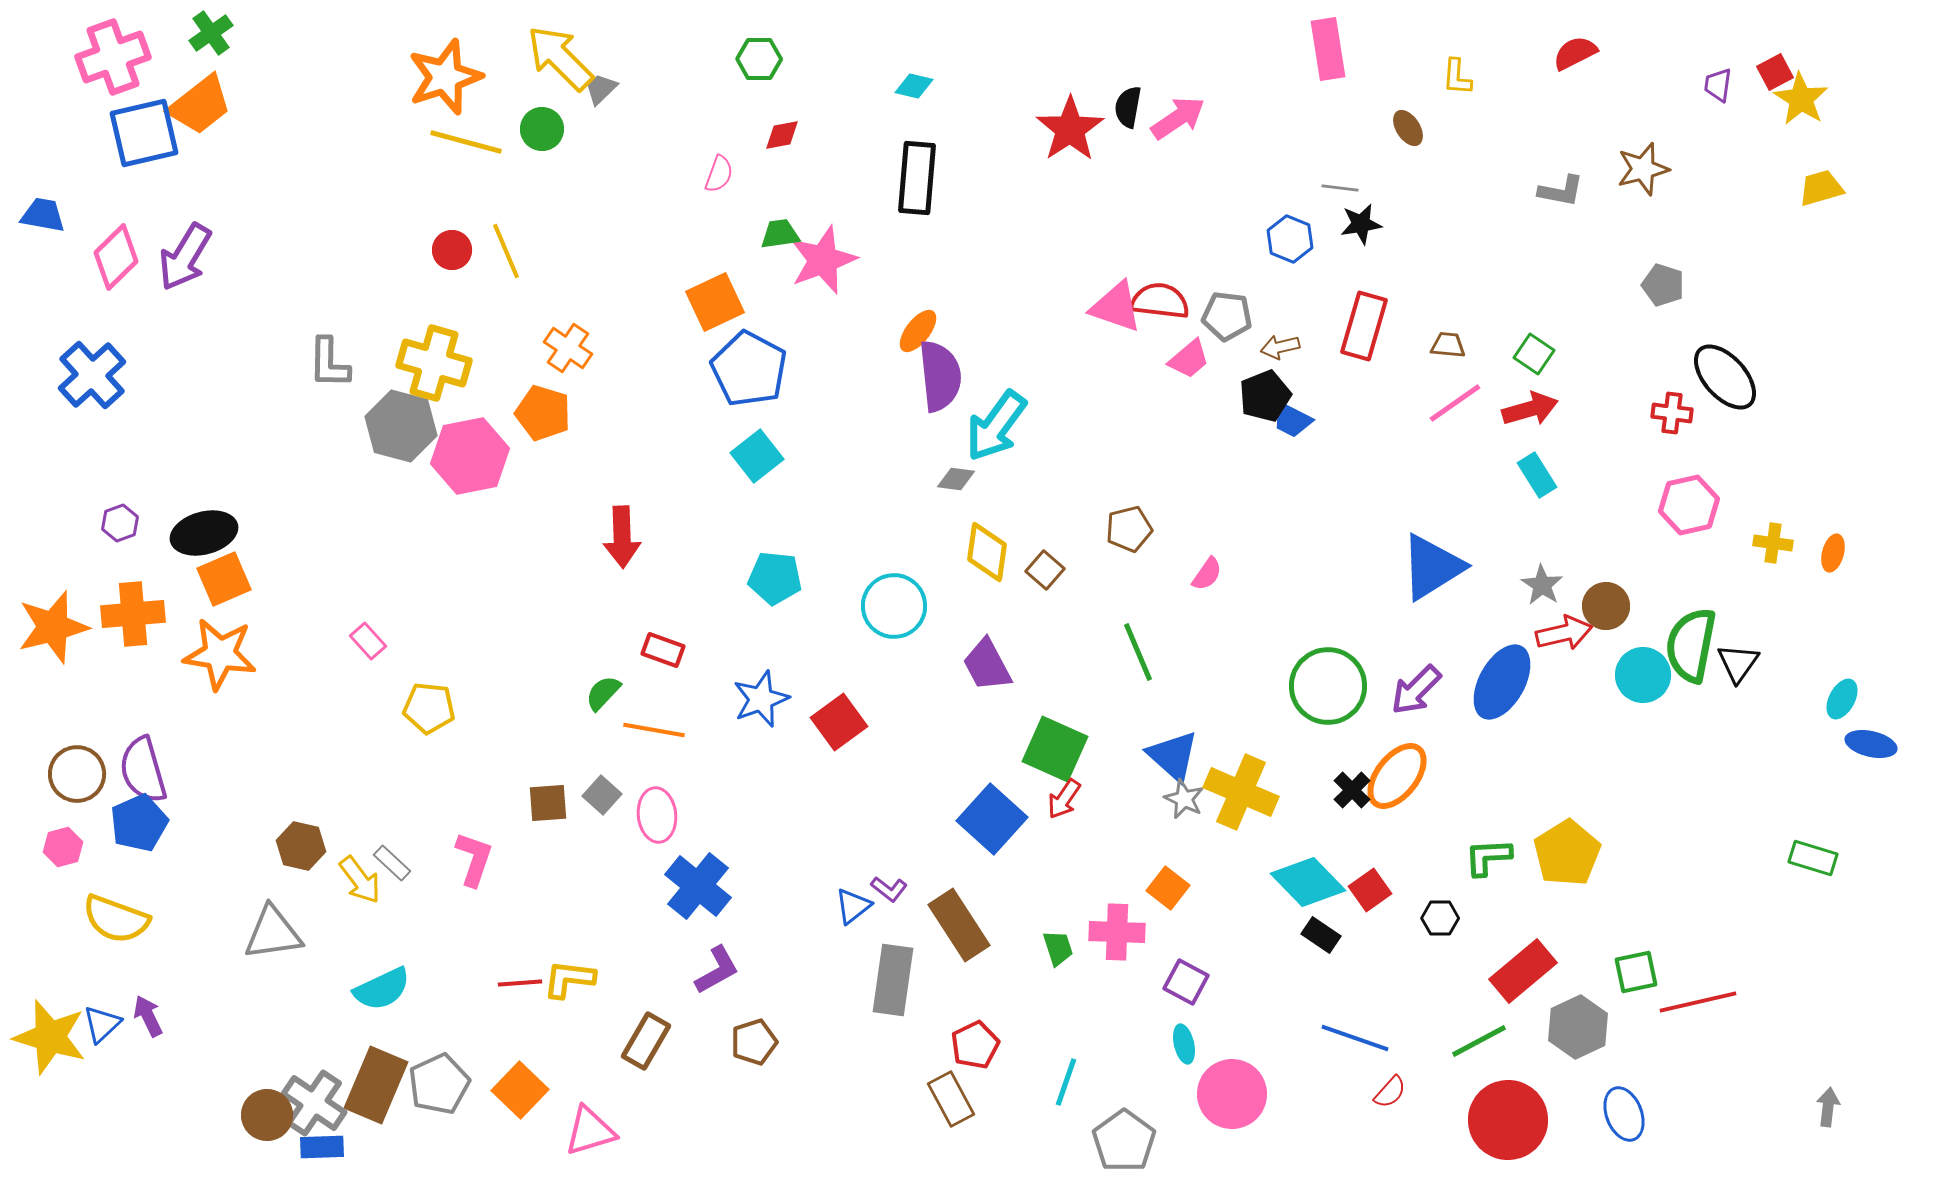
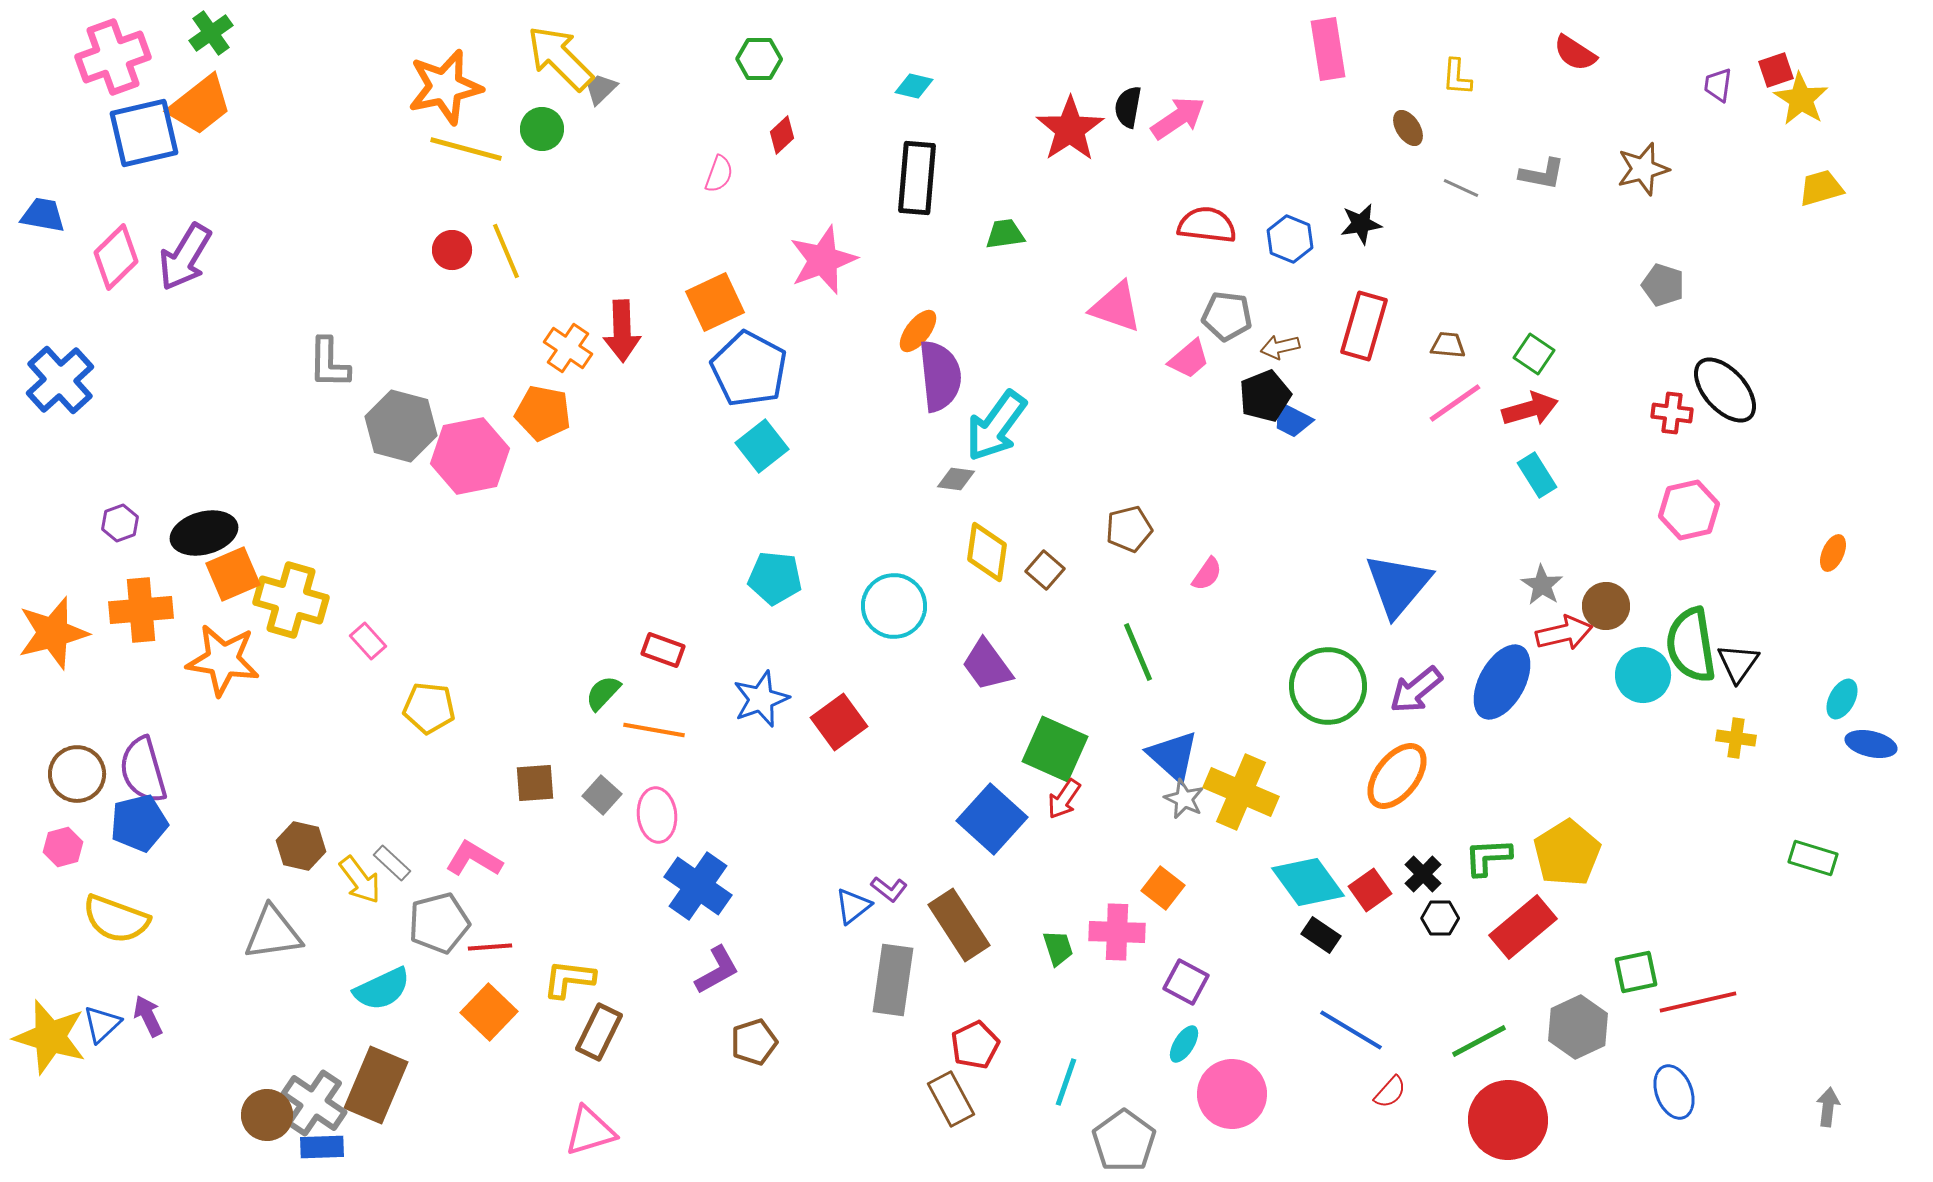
red semicircle at (1575, 53): rotated 120 degrees counterclockwise
red square at (1775, 72): moved 1 px right, 2 px up; rotated 9 degrees clockwise
orange star at (445, 77): moved 10 px down; rotated 6 degrees clockwise
red diamond at (782, 135): rotated 33 degrees counterclockwise
yellow line at (466, 142): moved 7 px down
gray line at (1340, 188): moved 121 px right; rotated 18 degrees clockwise
gray L-shape at (1561, 191): moved 19 px left, 17 px up
green trapezoid at (780, 234): moved 225 px right
red semicircle at (1160, 301): moved 47 px right, 76 px up
yellow cross at (434, 363): moved 143 px left, 237 px down
blue cross at (92, 375): moved 32 px left, 5 px down
black ellipse at (1725, 377): moved 13 px down
orange pentagon at (543, 413): rotated 6 degrees counterclockwise
cyan square at (757, 456): moved 5 px right, 10 px up
pink hexagon at (1689, 505): moved 5 px down
red arrow at (622, 537): moved 206 px up
yellow cross at (1773, 543): moved 37 px left, 195 px down
orange ellipse at (1833, 553): rotated 9 degrees clockwise
blue triangle at (1432, 567): moved 34 px left, 18 px down; rotated 18 degrees counterclockwise
orange square at (224, 579): moved 9 px right, 5 px up
orange cross at (133, 614): moved 8 px right, 4 px up
orange star at (53, 627): moved 6 px down
green semicircle at (1691, 645): rotated 20 degrees counterclockwise
orange star at (220, 654): moved 3 px right, 6 px down
purple trapezoid at (987, 665): rotated 8 degrees counterclockwise
purple arrow at (1416, 690): rotated 6 degrees clockwise
black cross at (1352, 790): moved 71 px right, 84 px down
brown square at (548, 803): moved 13 px left, 20 px up
blue pentagon at (139, 823): rotated 10 degrees clockwise
pink L-shape at (474, 859): rotated 78 degrees counterclockwise
cyan diamond at (1308, 882): rotated 8 degrees clockwise
blue cross at (698, 886): rotated 4 degrees counterclockwise
orange square at (1168, 888): moved 5 px left
red rectangle at (1523, 971): moved 44 px up
red line at (520, 983): moved 30 px left, 36 px up
blue line at (1355, 1038): moved 4 px left, 8 px up; rotated 12 degrees clockwise
brown rectangle at (646, 1041): moved 47 px left, 9 px up; rotated 4 degrees counterclockwise
cyan ellipse at (1184, 1044): rotated 45 degrees clockwise
gray pentagon at (439, 1084): moved 161 px up; rotated 10 degrees clockwise
orange square at (520, 1090): moved 31 px left, 78 px up
blue ellipse at (1624, 1114): moved 50 px right, 22 px up
